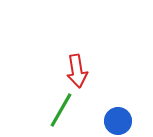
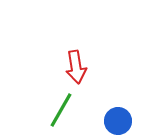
red arrow: moved 1 px left, 4 px up
